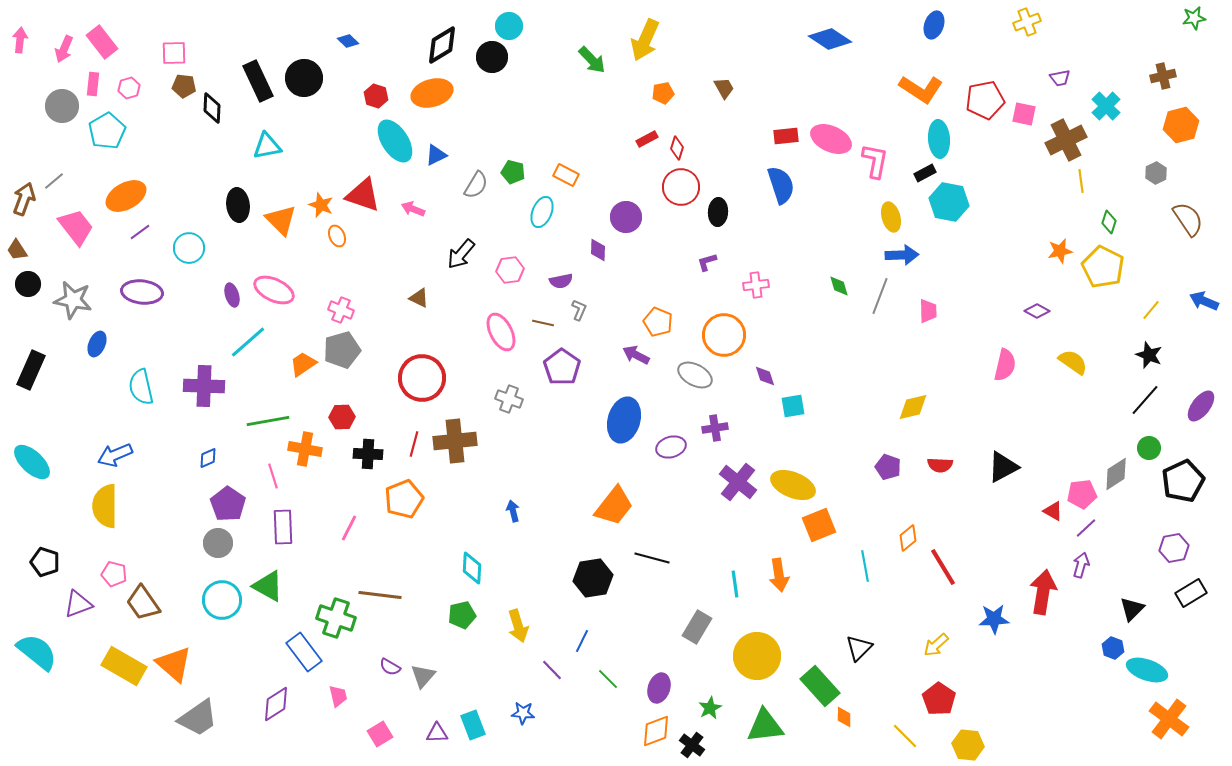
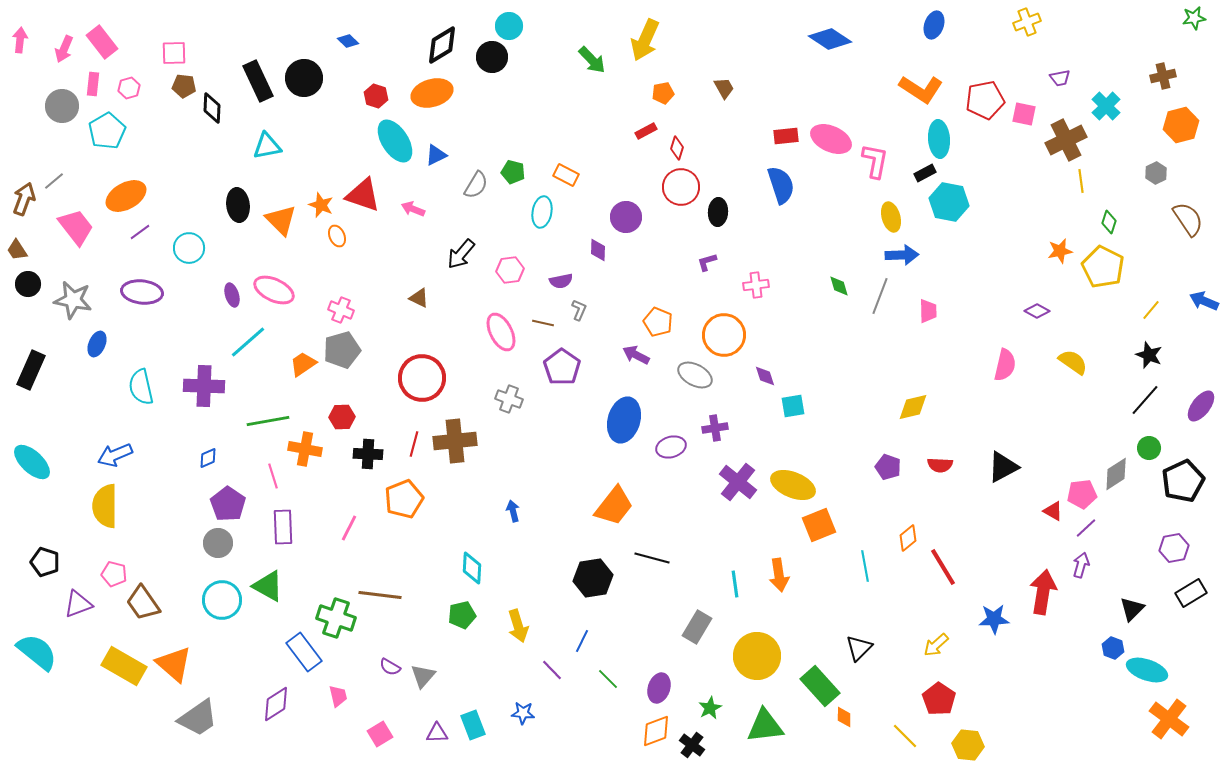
red rectangle at (647, 139): moved 1 px left, 8 px up
cyan ellipse at (542, 212): rotated 12 degrees counterclockwise
